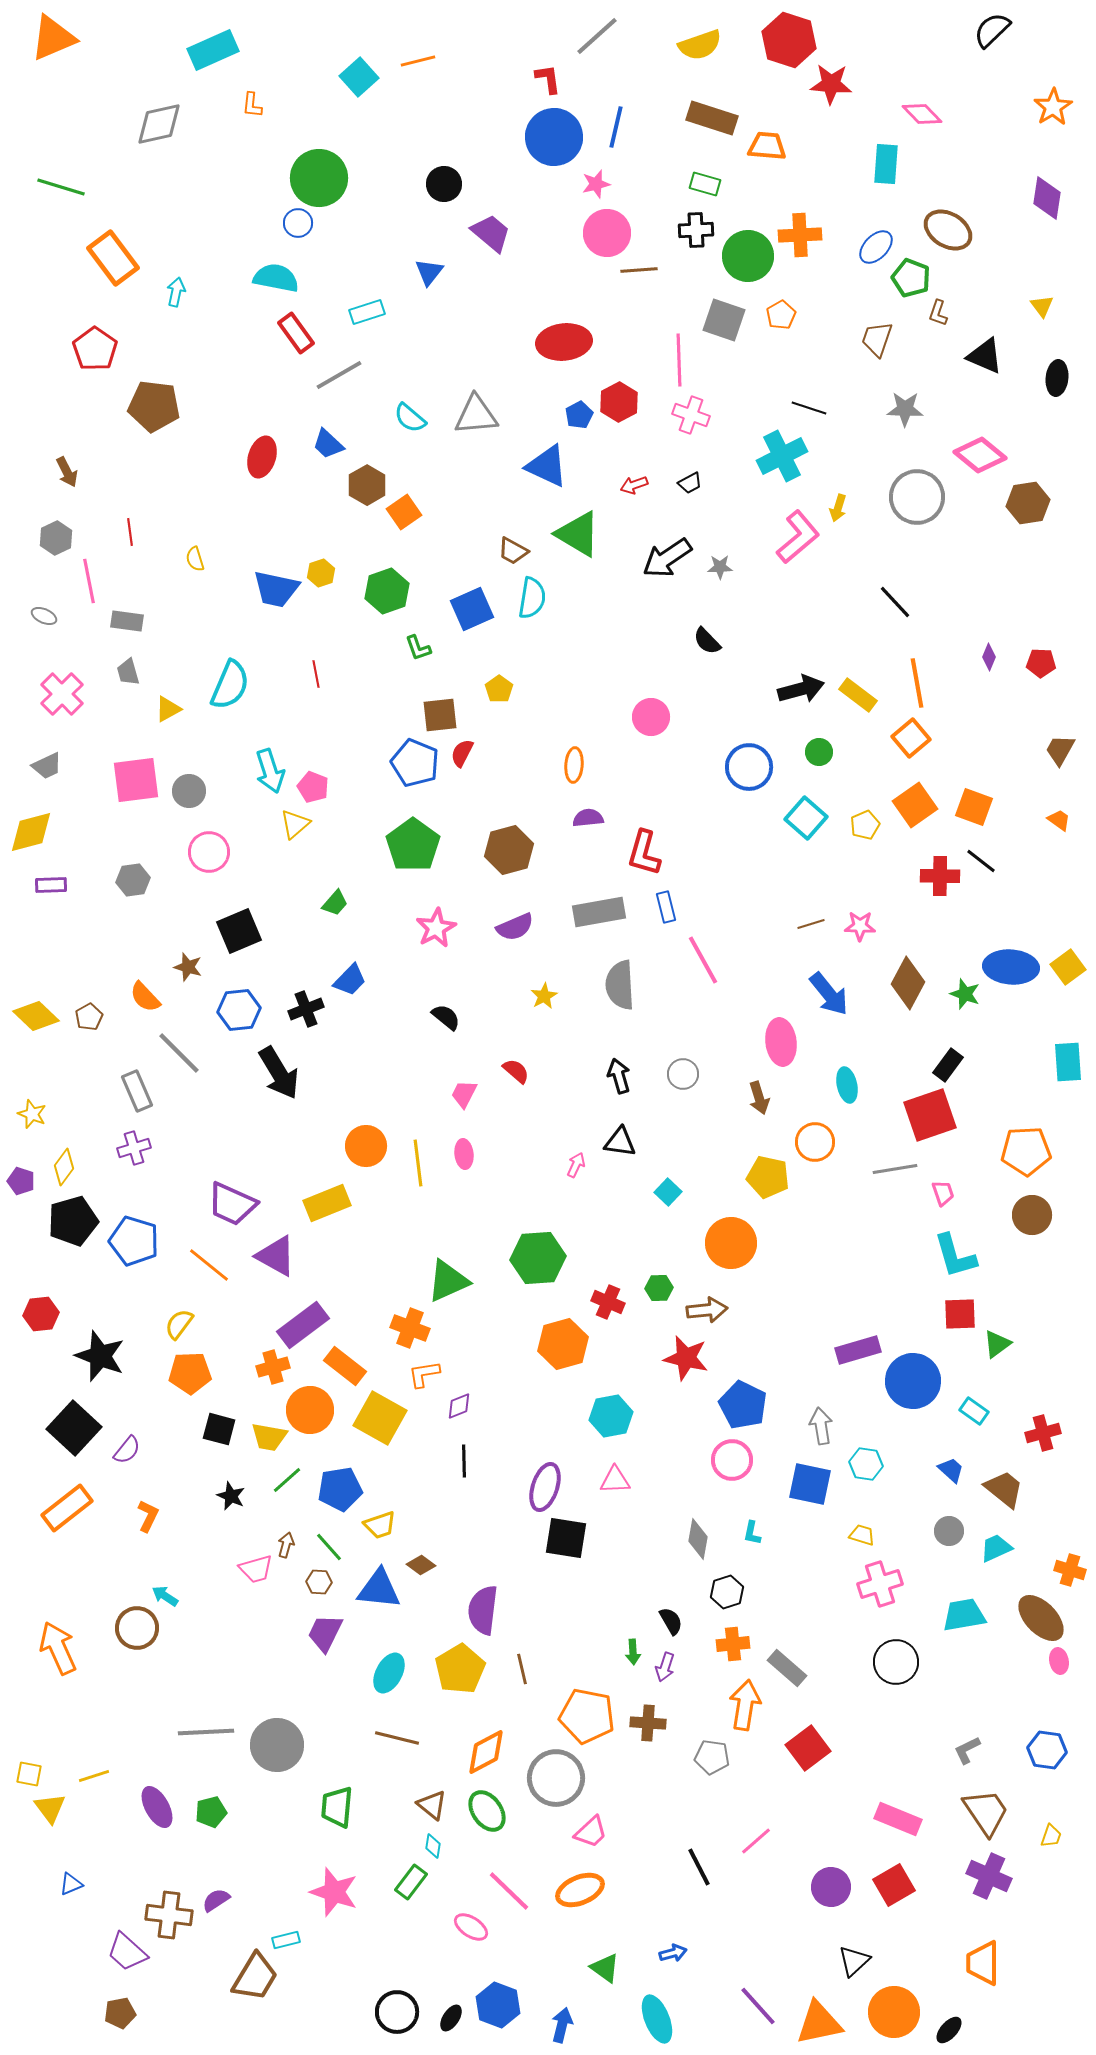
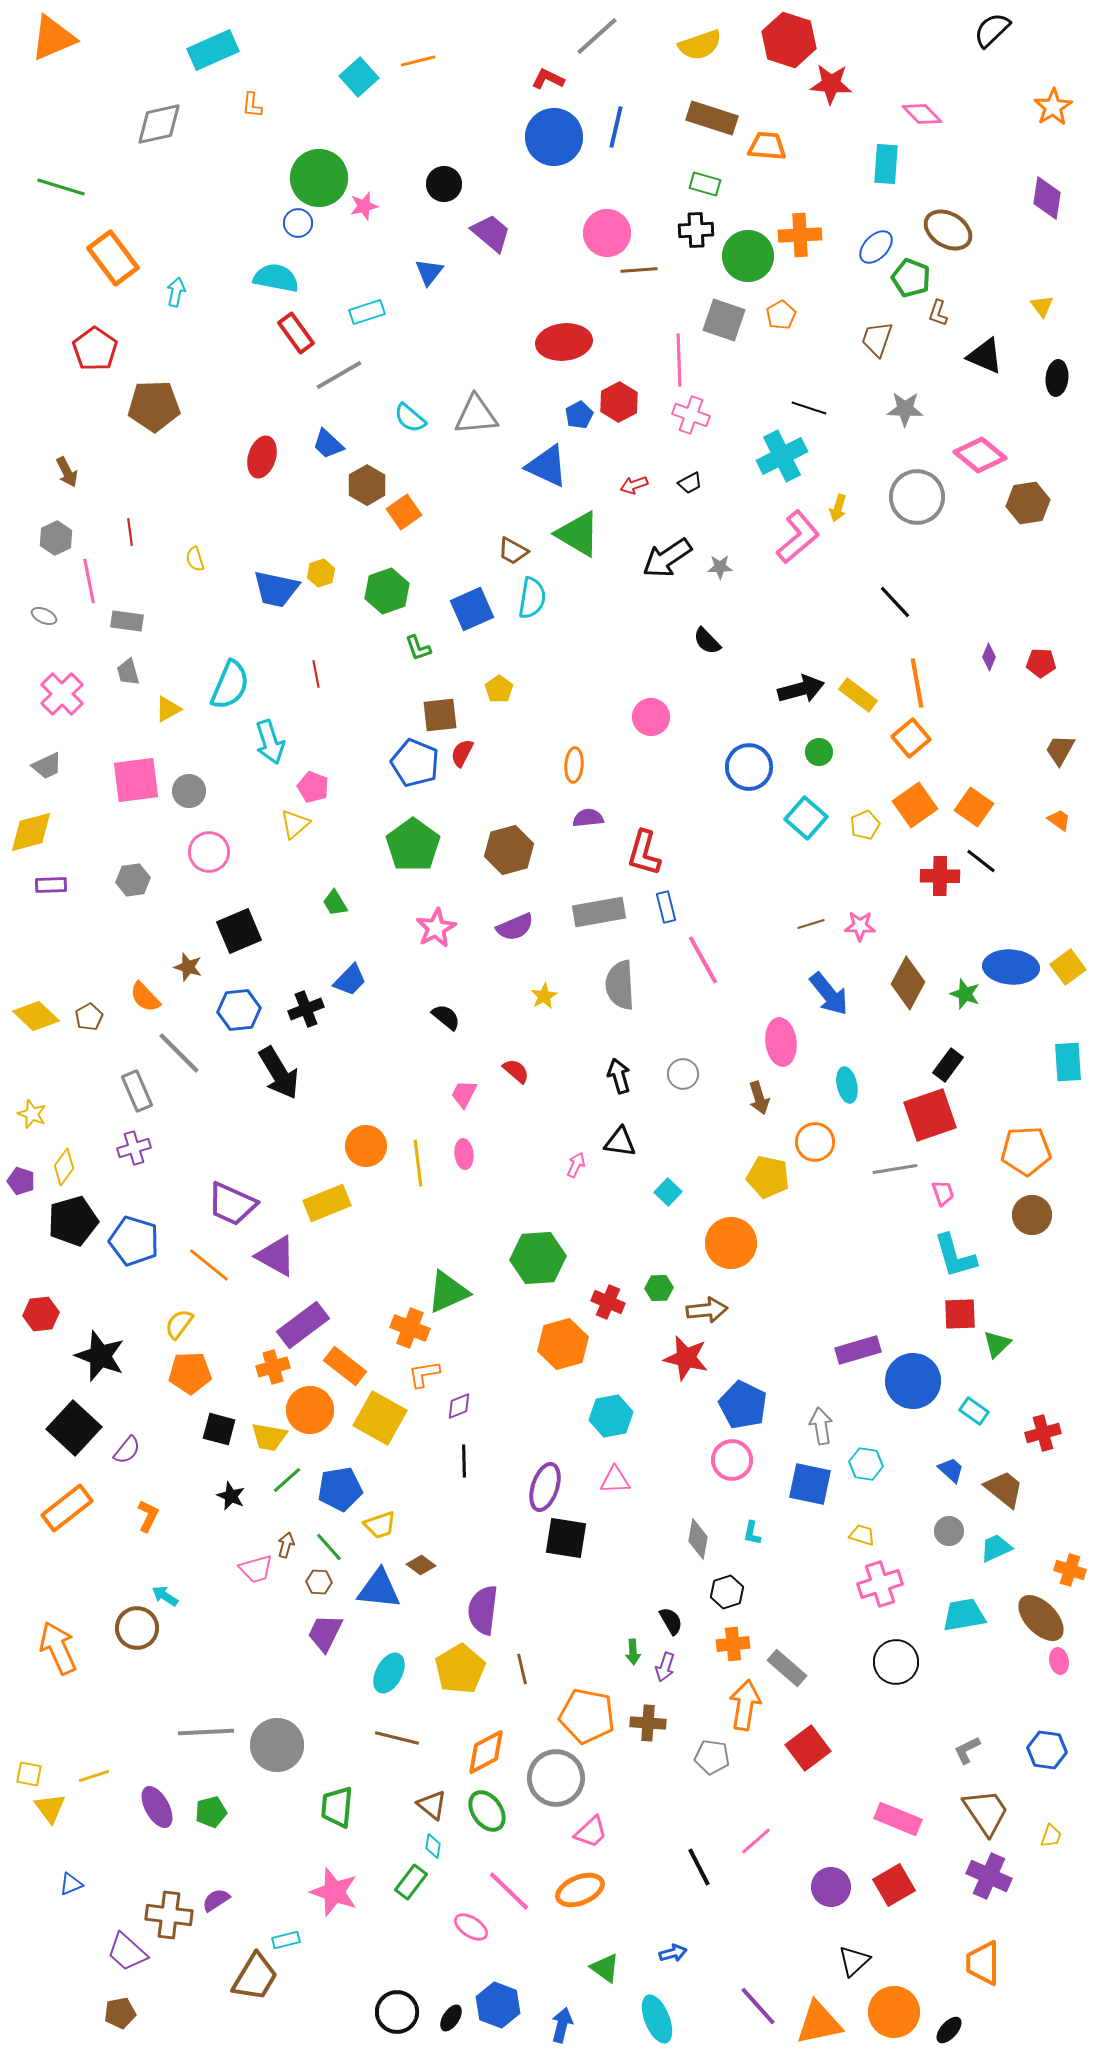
red L-shape at (548, 79): rotated 56 degrees counterclockwise
pink star at (596, 184): moved 232 px left, 22 px down
brown pentagon at (154, 406): rotated 9 degrees counterclockwise
cyan arrow at (270, 771): moved 29 px up
orange square at (974, 807): rotated 15 degrees clockwise
green trapezoid at (335, 903): rotated 108 degrees clockwise
green triangle at (448, 1281): moved 11 px down
green triangle at (997, 1344): rotated 8 degrees counterclockwise
